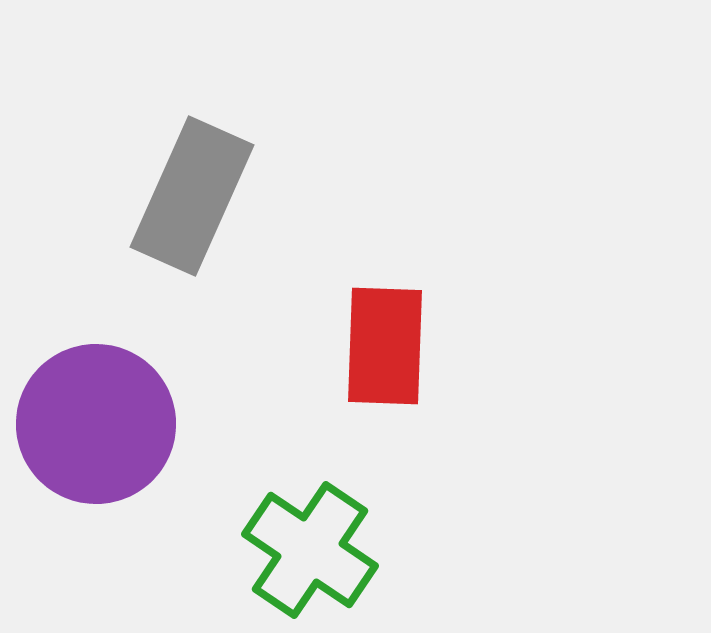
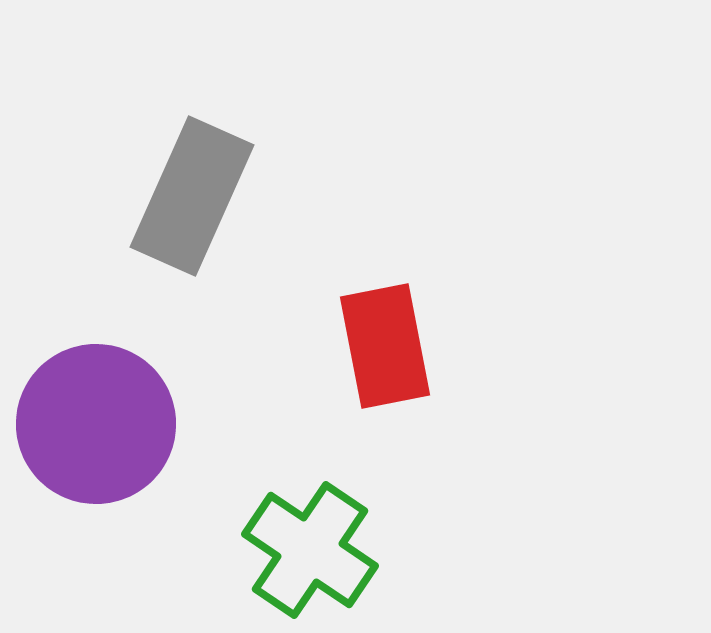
red rectangle: rotated 13 degrees counterclockwise
